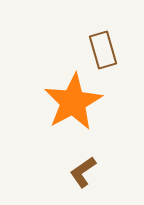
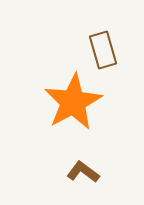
brown L-shape: rotated 72 degrees clockwise
